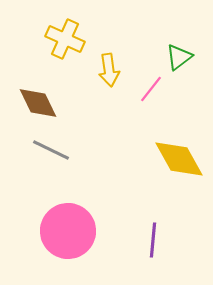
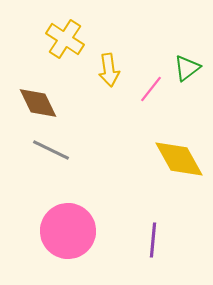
yellow cross: rotated 9 degrees clockwise
green triangle: moved 8 px right, 11 px down
